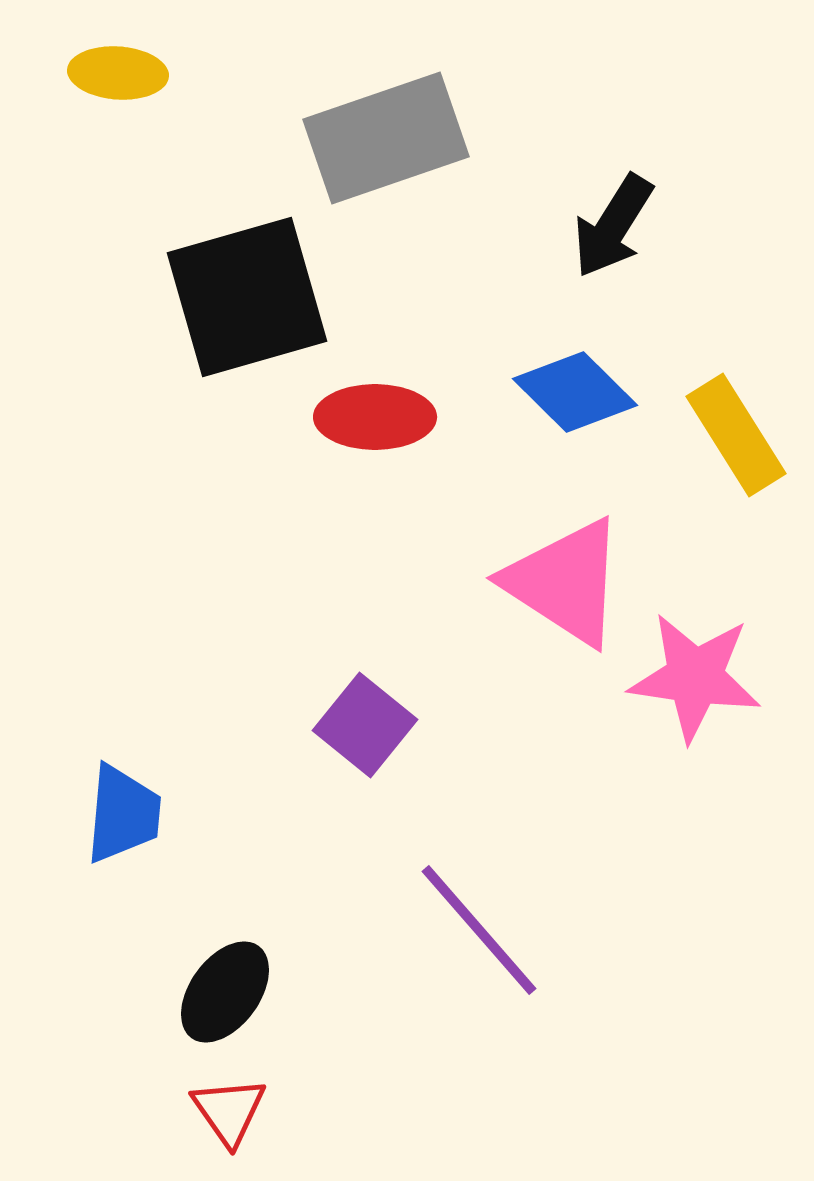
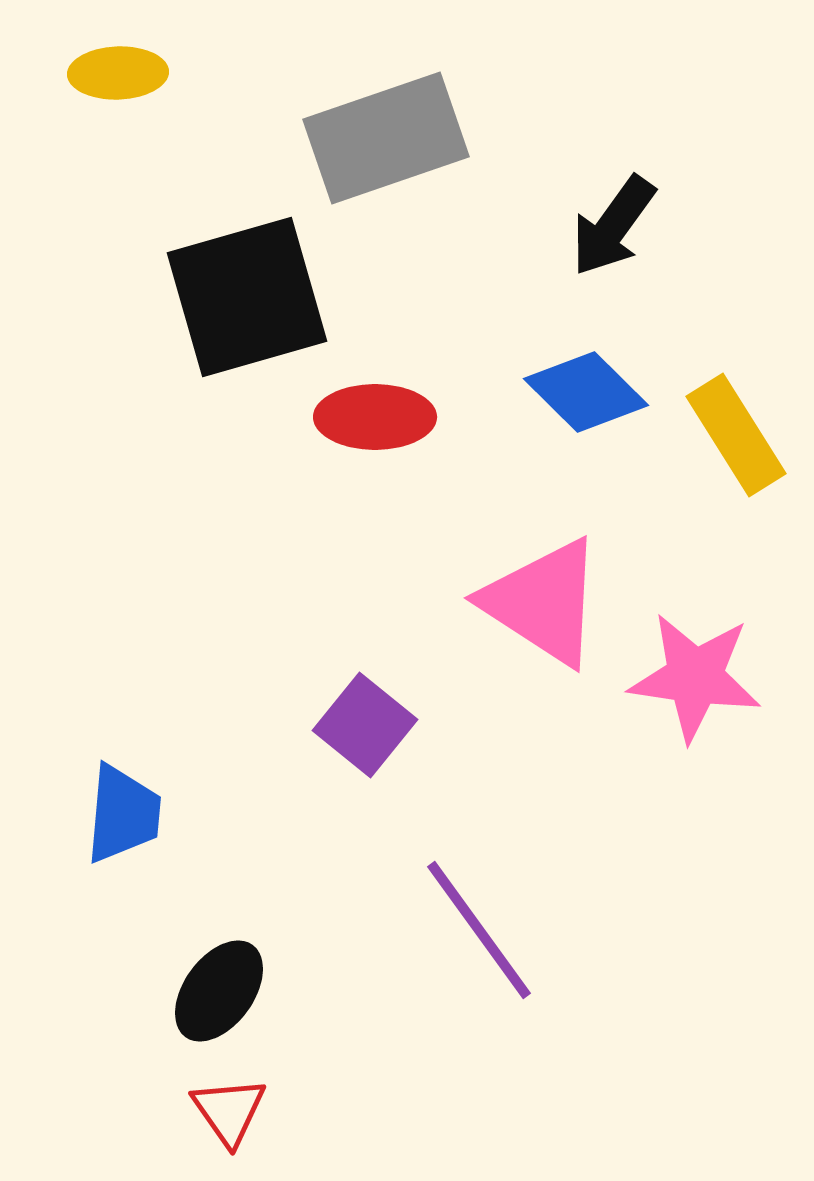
yellow ellipse: rotated 6 degrees counterclockwise
black arrow: rotated 4 degrees clockwise
blue diamond: moved 11 px right
pink triangle: moved 22 px left, 20 px down
purple line: rotated 5 degrees clockwise
black ellipse: moved 6 px left, 1 px up
